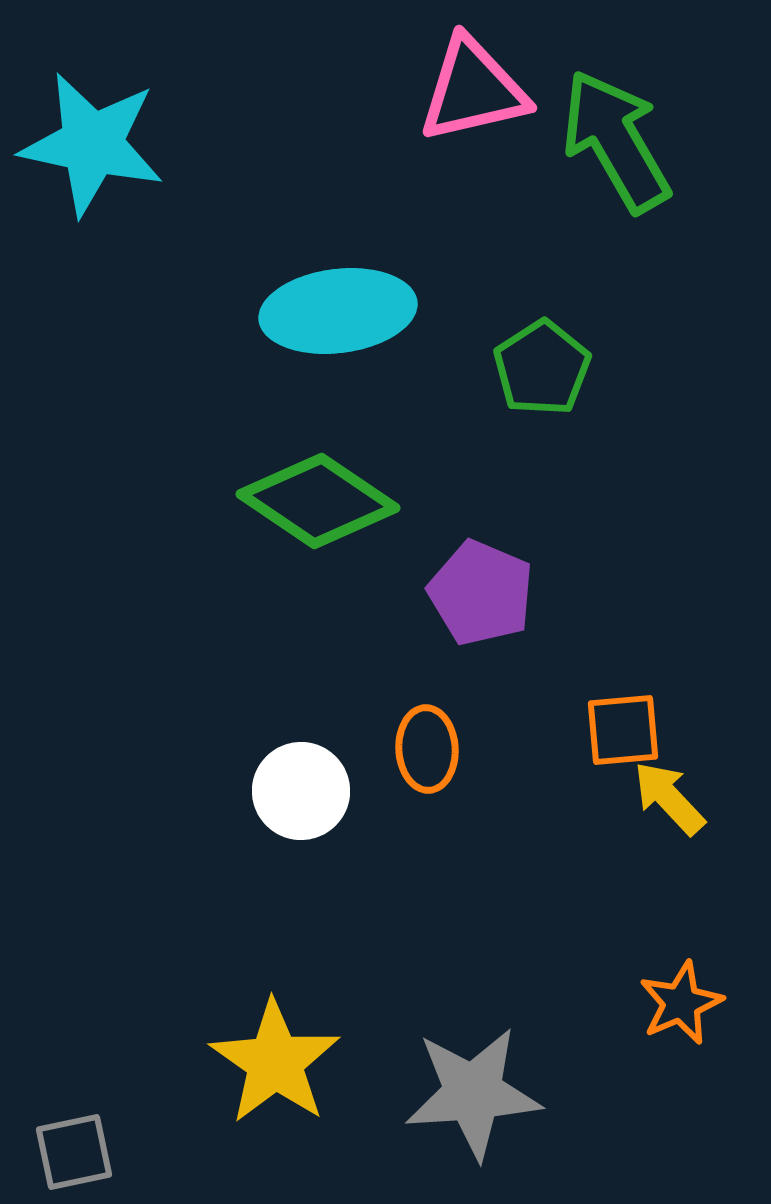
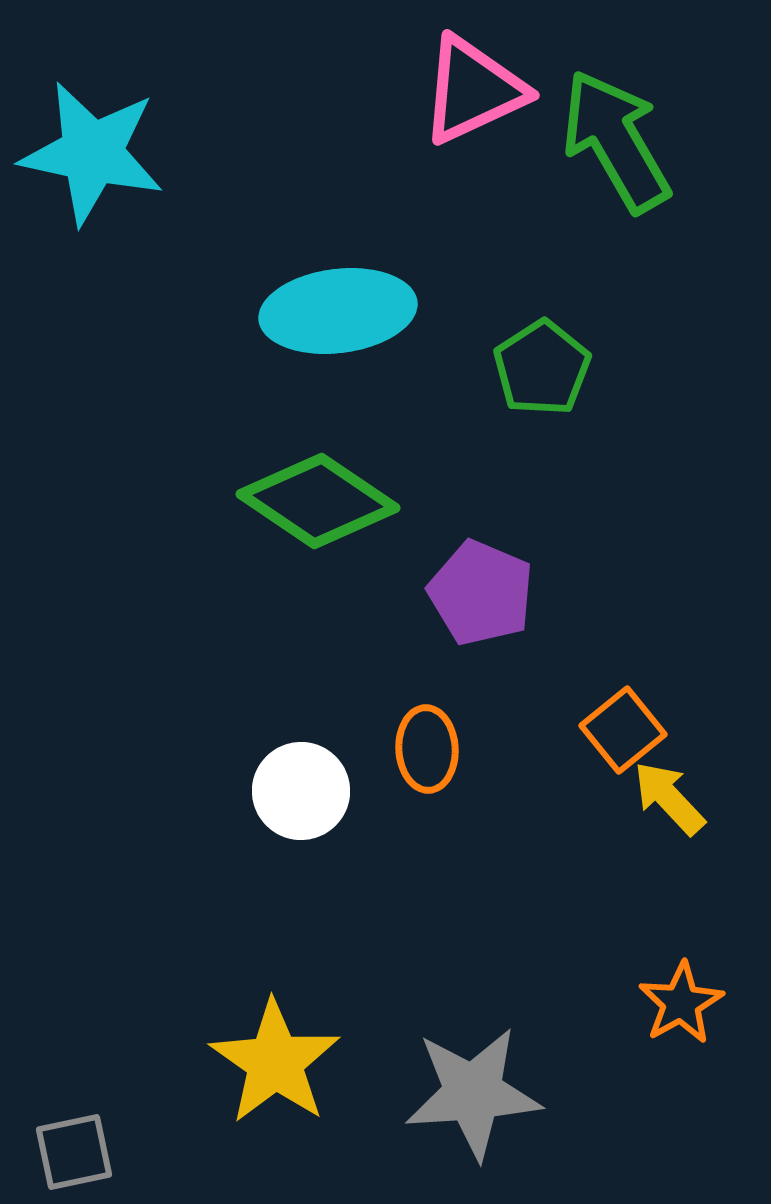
pink triangle: rotated 12 degrees counterclockwise
cyan star: moved 9 px down
orange square: rotated 34 degrees counterclockwise
orange star: rotated 6 degrees counterclockwise
